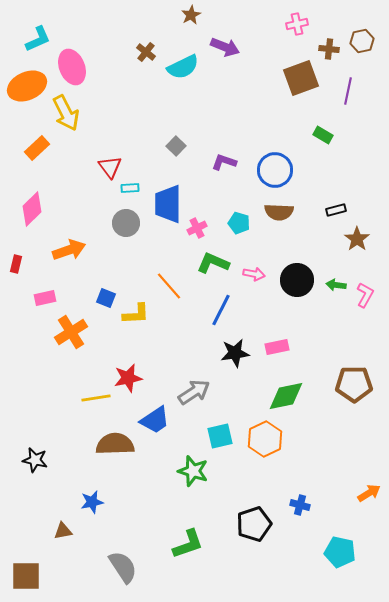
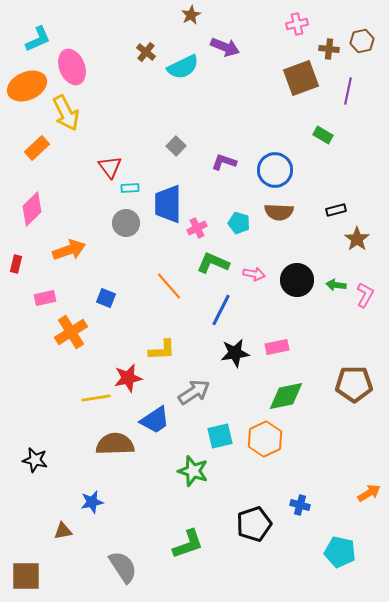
yellow L-shape at (136, 314): moved 26 px right, 36 px down
